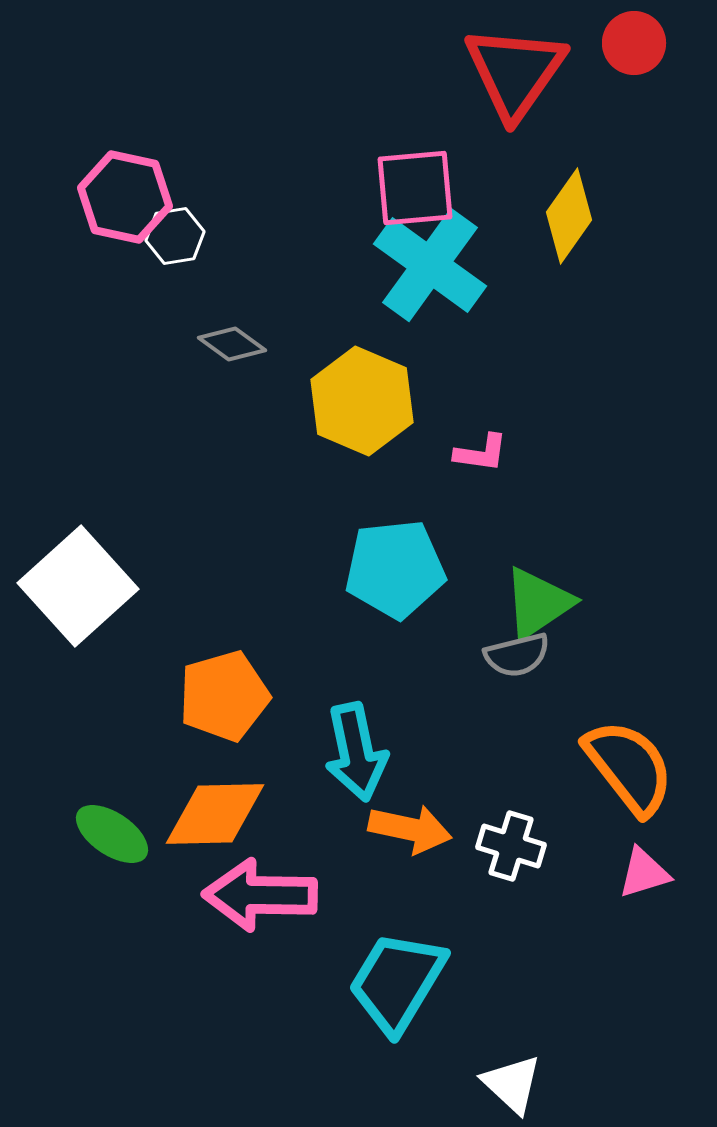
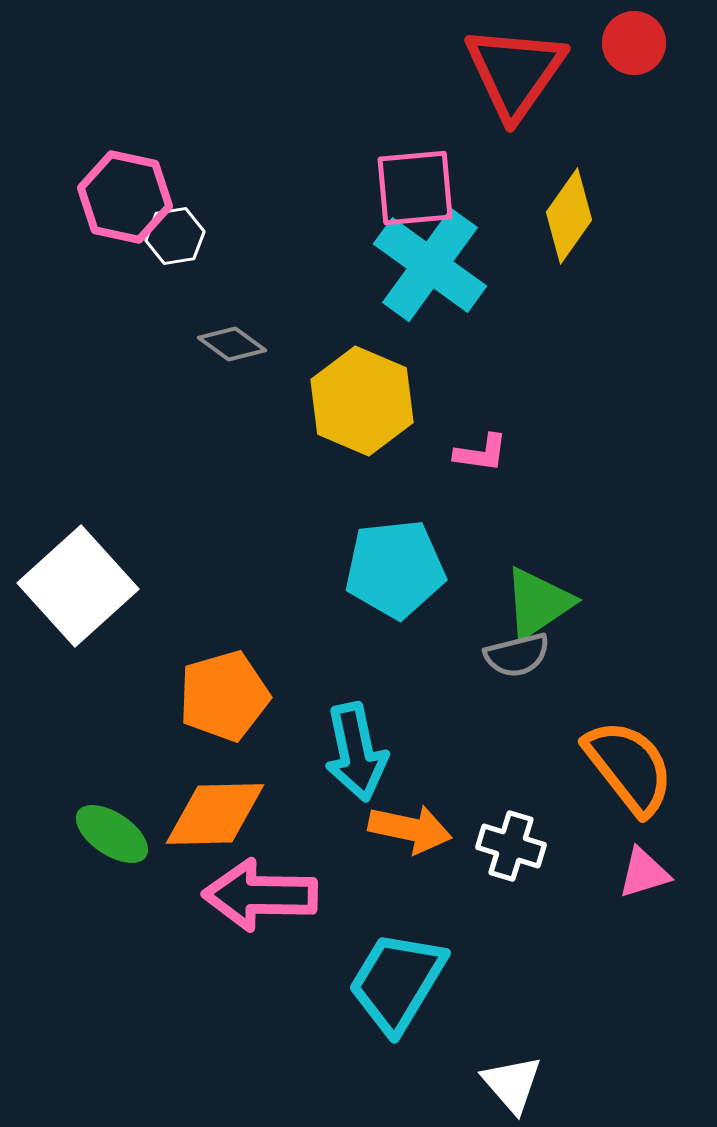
white triangle: rotated 6 degrees clockwise
